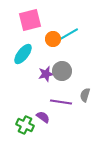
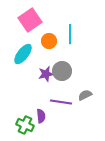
pink square: rotated 20 degrees counterclockwise
cyan line: moved 1 px right; rotated 60 degrees counterclockwise
orange circle: moved 4 px left, 2 px down
gray semicircle: rotated 48 degrees clockwise
purple semicircle: moved 2 px left, 1 px up; rotated 48 degrees clockwise
